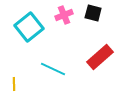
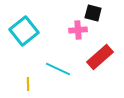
pink cross: moved 14 px right, 15 px down; rotated 18 degrees clockwise
cyan square: moved 5 px left, 4 px down
cyan line: moved 5 px right
yellow line: moved 14 px right
